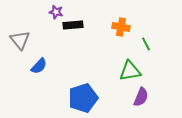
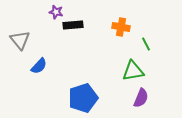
green triangle: moved 3 px right
purple semicircle: moved 1 px down
